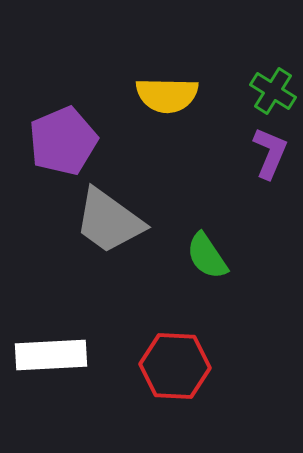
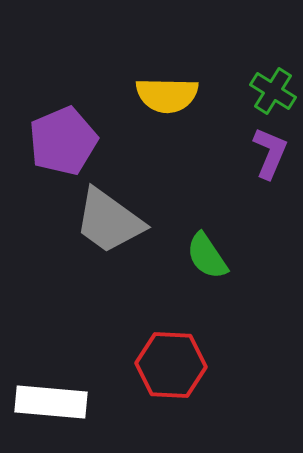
white rectangle: moved 47 px down; rotated 8 degrees clockwise
red hexagon: moved 4 px left, 1 px up
